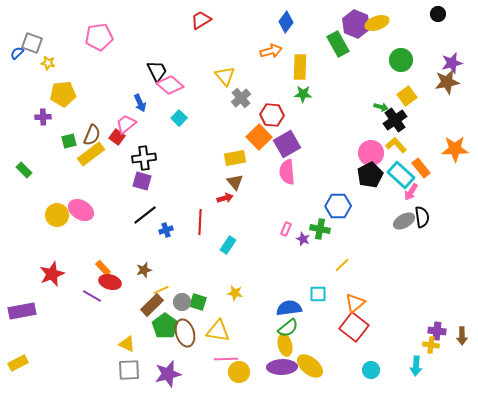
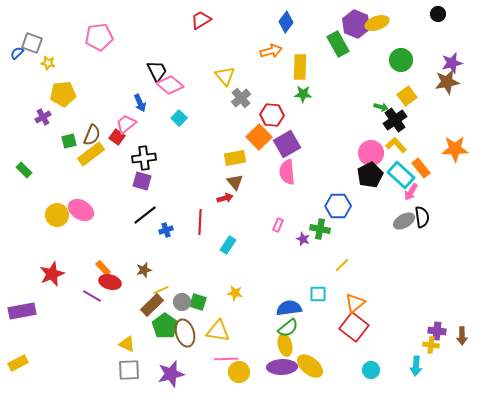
purple cross at (43, 117): rotated 28 degrees counterclockwise
pink rectangle at (286, 229): moved 8 px left, 4 px up
purple star at (168, 374): moved 3 px right
